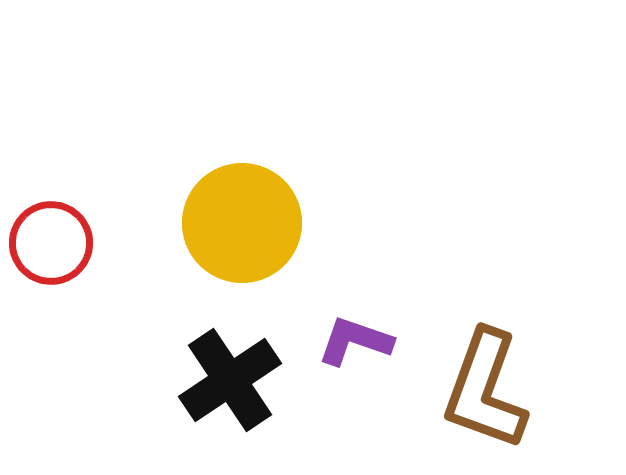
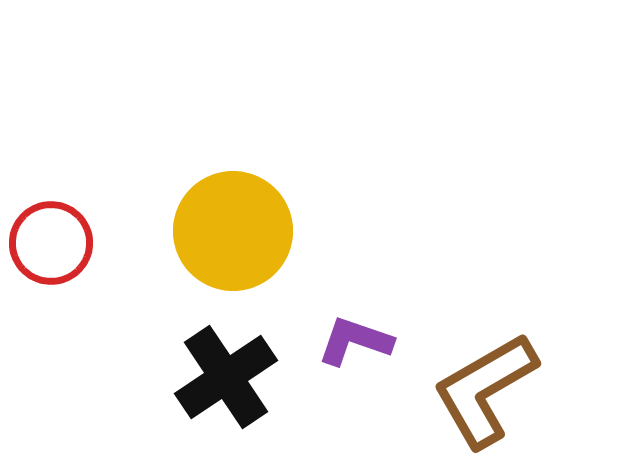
yellow circle: moved 9 px left, 8 px down
black cross: moved 4 px left, 3 px up
brown L-shape: rotated 40 degrees clockwise
